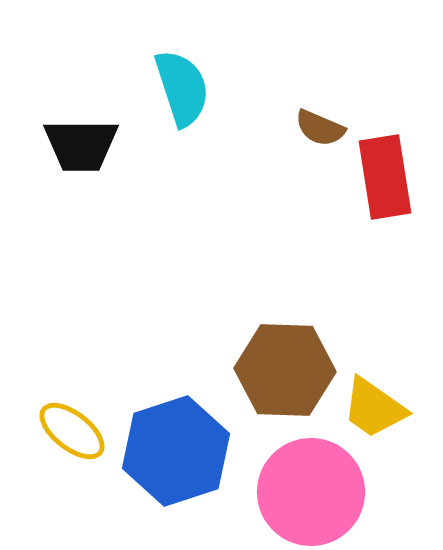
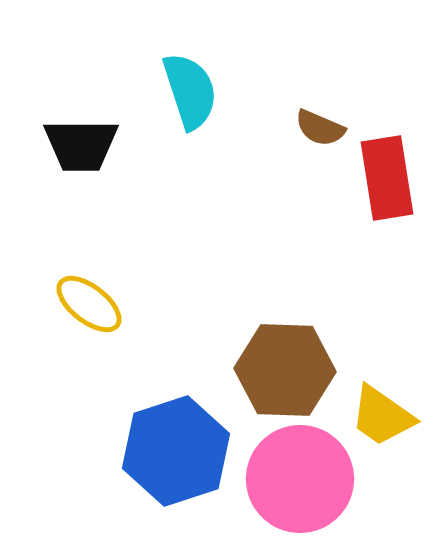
cyan semicircle: moved 8 px right, 3 px down
red rectangle: moved 2 px right, 1 px down
yellow trapezoid: moved 8 px right, 8 px down
yellow ellipse: moved 17 px right, 127 px up
pink circle: moved 11 px left, 13 px up
